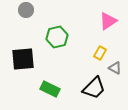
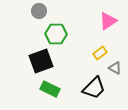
gray circle: moved 13 px right, 1 px down
green hexagon: moved 1 px left, 3 px up; rotated 15 degrees clockwise
yellow rectangle: rotated 24 degrees clockwise
black square: moved 18 px right, 2 px down; rotated 15 degrees counterclockwise
